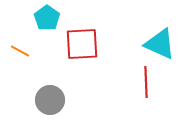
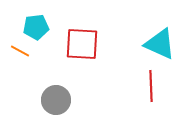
cyan pentagon: moved 11 px left, 9 px down; rotated 30 degrees clockwise
red square: rotated 6 degrees clockwise
red line: moved 5 px right, 4 px down
gray circle: moved 6 px right
